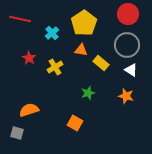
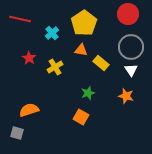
gray circle: moved 4 px right, 2 px down
white triangle: rotated 24 degrees clockwise
orange square: moved 6 px right, 6 px up
